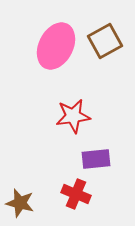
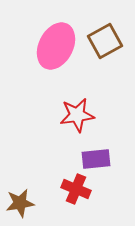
red star: moved 4 px right, 1 px up
red cross: moved 5 px up
brown star: rotated 24 degrees counterclockwise
